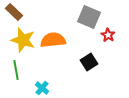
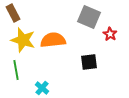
brown rectangle: moved 1 px left, 1 px down; rotated 18 degrees clockwise
red star: moved 2 px right, 1 px up
black square: rotated 24 degrees clockwise
